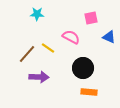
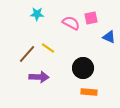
pink semicircle: moved 14 px up
